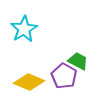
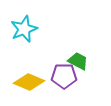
cyan star: rotated 8 degrees clockwise
purple pentagon: rotated 30 degrees counterclockwise
